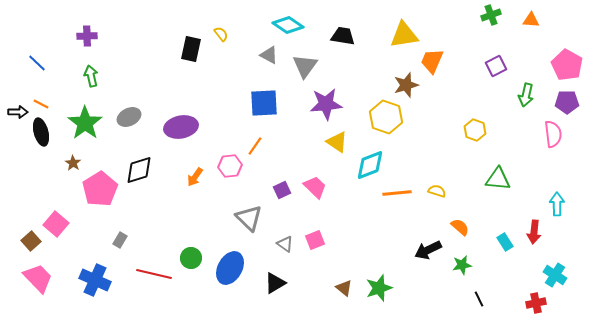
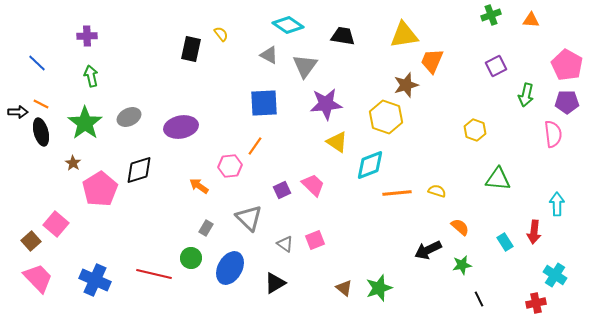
orange arrow at (195, 177): moved 4 px right, 9 px down; rotated 90 degrees clockwise
pink trapezoid at (315, 187): moved 2 px left, 2 px up
gray rectangle at (120, 240): moved 86 px right, 12 px up
